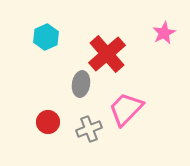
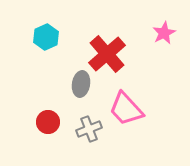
pink trapezoid: rotated 87 degrees counterclockwise
